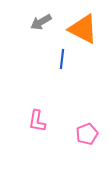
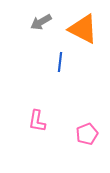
blue line: moved 2 px left, 3 px down
